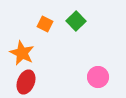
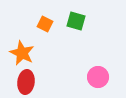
green square: rotated 30 degrees counterclockwise
red ellipse: rotated 15 degrees counterclockwise
